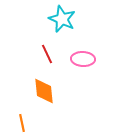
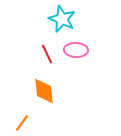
pink ellipse: moved 7 px left, 9 px up
orange line: rotated 48 degrees clockwise
